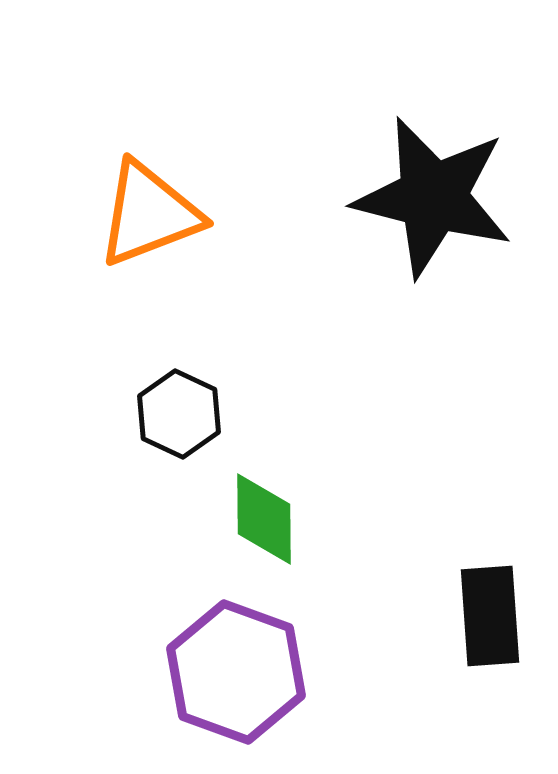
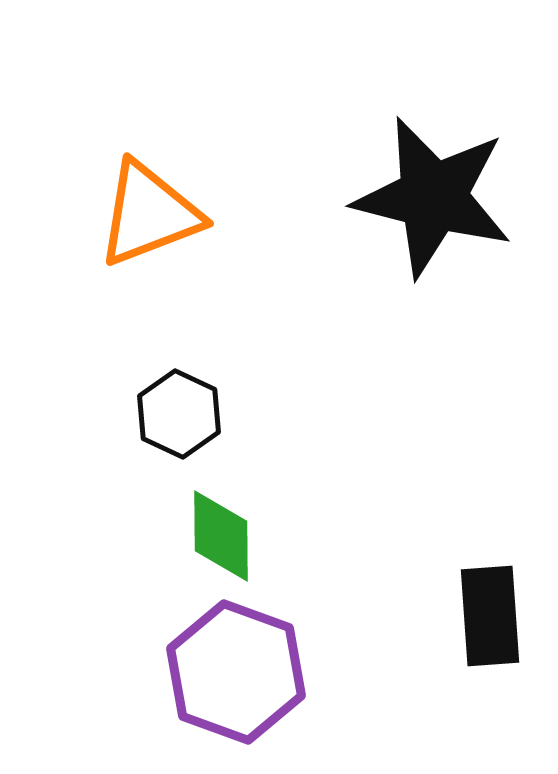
green diamond: moved 43 px left, 17 px down
